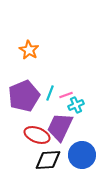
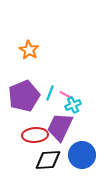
pink line: rotated 48 degrees clockwise
cyan cross: moved 3 px left
red ellipse: moved 2 px left; rotated 25 degrees counterclockwise
